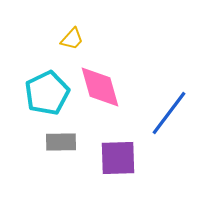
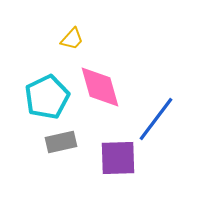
cyan pentagon: moved 4 px down
blue line: moved 13 px left, 6 px down
gray rectangle: rotated 12 degrees counterclockwise
